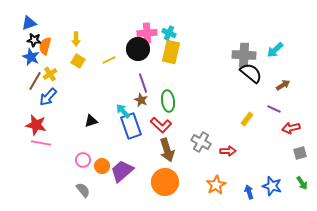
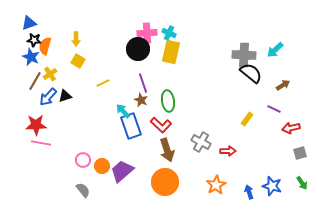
yellow line at (109, 60): moved 6 px left, 23 px down
black triangle at (91, 121): moved 26 px left, 25 px up
red star at (36, 125): rotated 15 degrees counterclockwise
